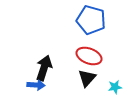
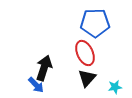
blue pentagon: moved 4 px right, 3 px down; rotated 16 degrees counterclockwise
red ellipse: moved 4 px left, 3 px up; rotated 45 degrees clockwise
blue arrow: rotated 42 degrees clockwise
